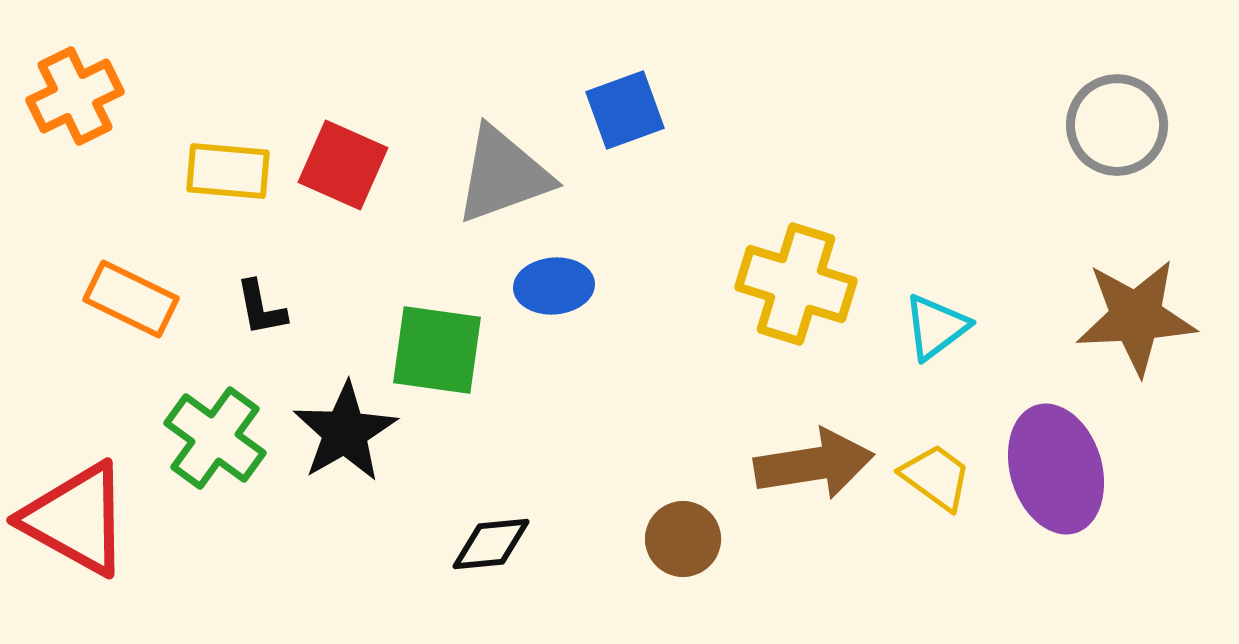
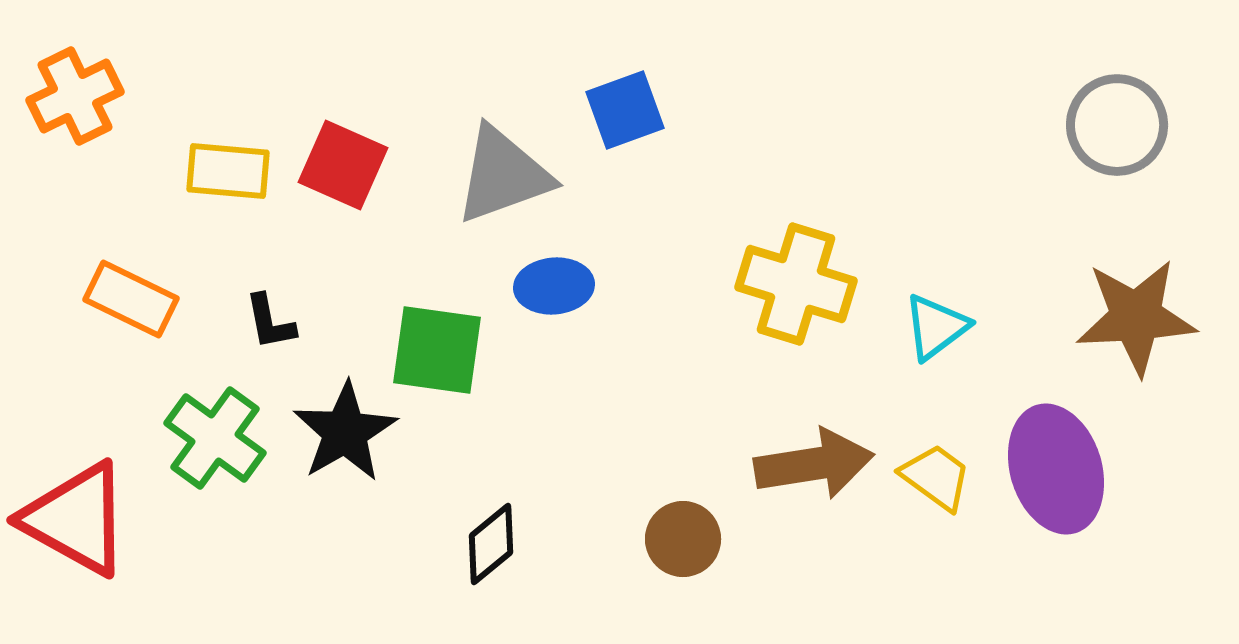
black L-shape: moved 9 px right, 14 px down
black diamond: rotated 34 degrees counterclockwise
